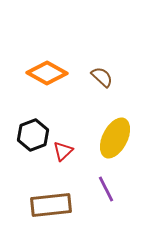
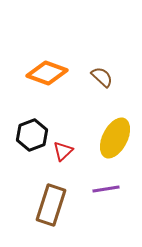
orange diamond: rotated 9 degrees counterclockwise
black hexagon: moved 1 px left
purple line: rotated 72 degrees counterclockwise
brown rectangle: rotated 66 degrees counterclockwise
